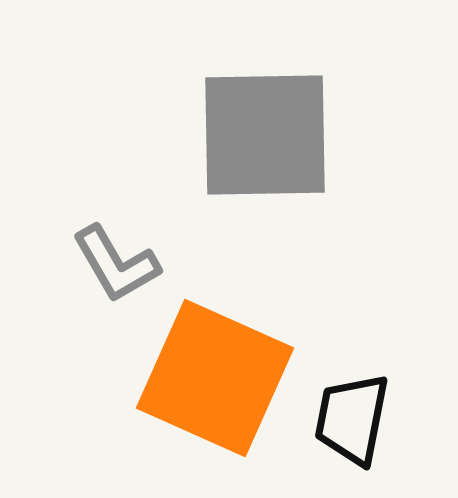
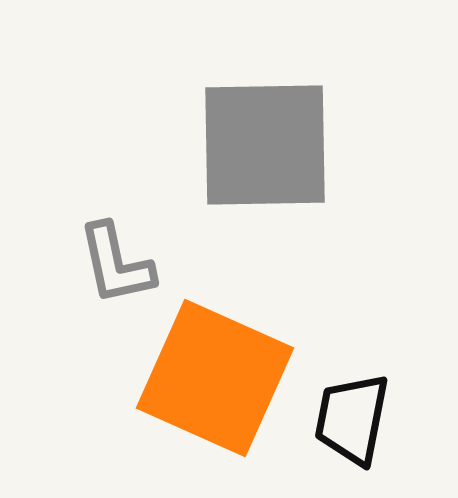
gray square: moved 10 px down
gray L-shape: rotated 18 degrees clockwise
